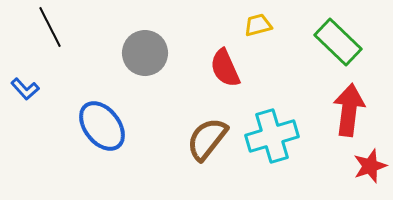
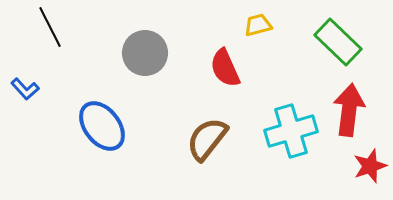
cyan cross: moved 19 px right, 5 px up
